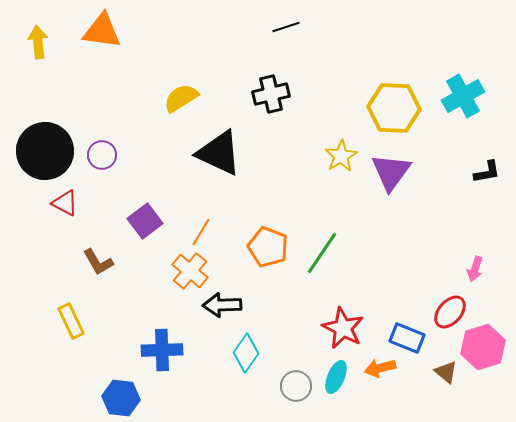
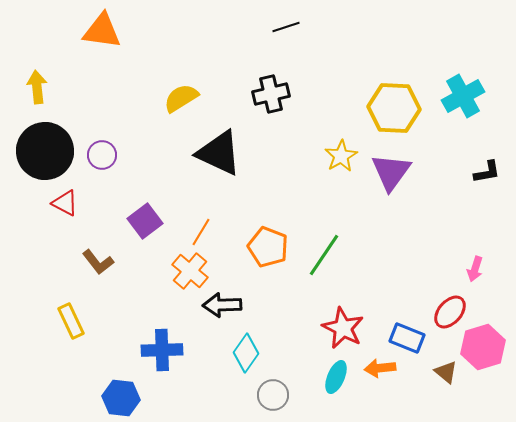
yellow arrow: moved 1 px left, 45 px down
green line: moved 2 px right, 2 px down
brown L-shape: rotated 8 degrees counterclockwise
orange arrow: rotated 8 degrees clockwise
gray circle: moved 23 px left, 9 px down
